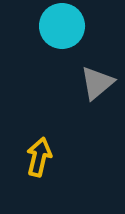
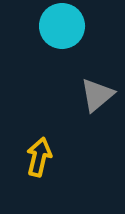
gray triangle: moved 12 px down
